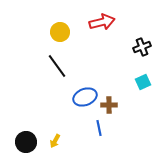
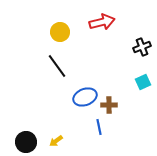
blue line: moved 1 px up
yellow arrow: moved 1 px right; rotated 24 degrees clockwise
